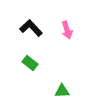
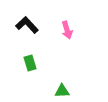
black L-shape: moved 4 px left, 3 px up
green rectangle: rotated 35 degrees clockwise
